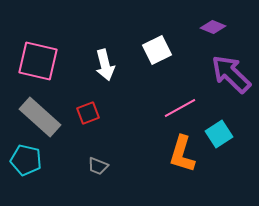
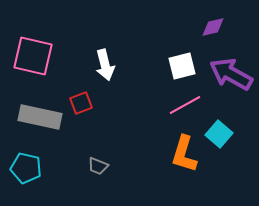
purple diamond: rotated 35 degrees counterclockwise
white square: moved 25 px right, 16 px down; rotated 12 degrees clockwise
pink square: moved 5 px left, 5 px up
purple arrow: rotated 15 degrees counterclockwise
pink line: moved 5 px right, 3 px up
red square: moved 7 px left, 10 px up
gray rectangle: rotated 30 degrees counterclockwise
cyan square: rotated 16 degrees counterclockwise
orange L-shape: moved 2 px right
cyan pentagon: moved 8 px down
